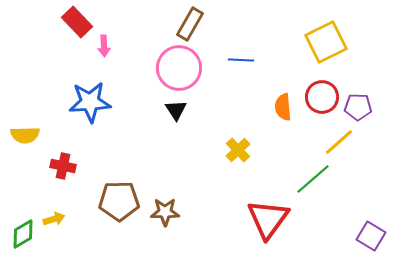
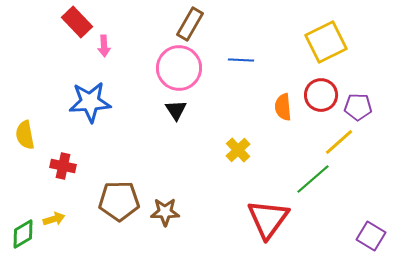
red circle: moved 1 px left, 2 px up
yellow semicircle: rotated 80 degrees clockwise
